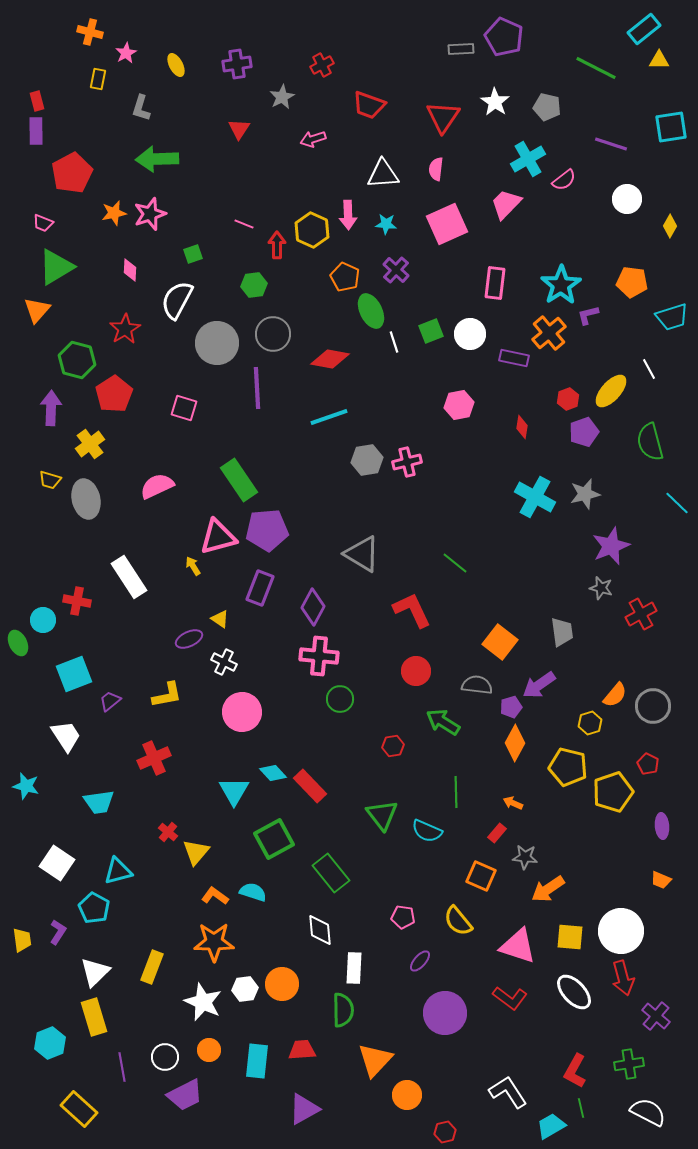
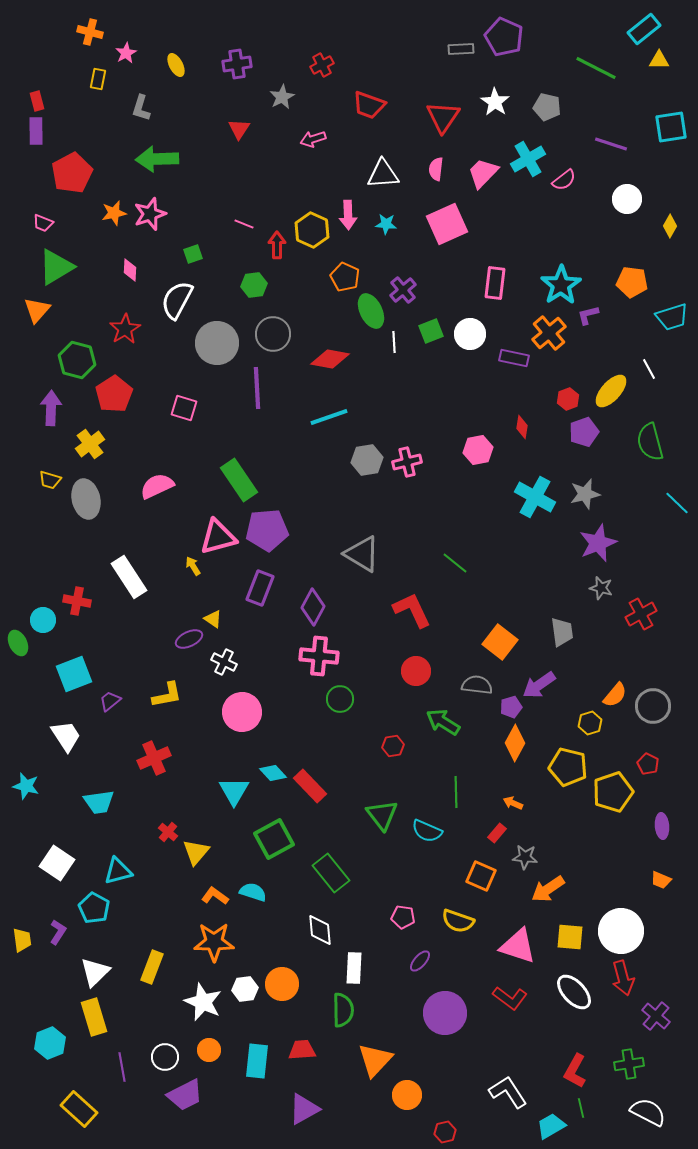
pink trapezoid at (506, 204): moved 23 px left, 31 px up
purple cross at (396, 270): moved 7 px right, 20 px down; rotated 8 degrees clockwise
white line at (394, 342): rotated 15 degrees clockwise
pink hexagon at (459, 405): moved 19 px right, 45 px down
purple star at (611, 546): moved 13 px left, 3 px up
yellow triangle at (220, 619): moved 7 px left
yellow semicircle at (458, 921): rotated 32 degrees counterclockwise
